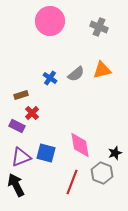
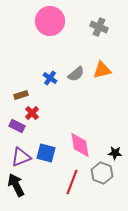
black star: rotated 24 degrees clockwise
